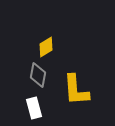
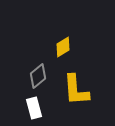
yellow diamond: moved 17 px right
gray diamond: moved 1 px down; rotated 40 degrees clockwise
